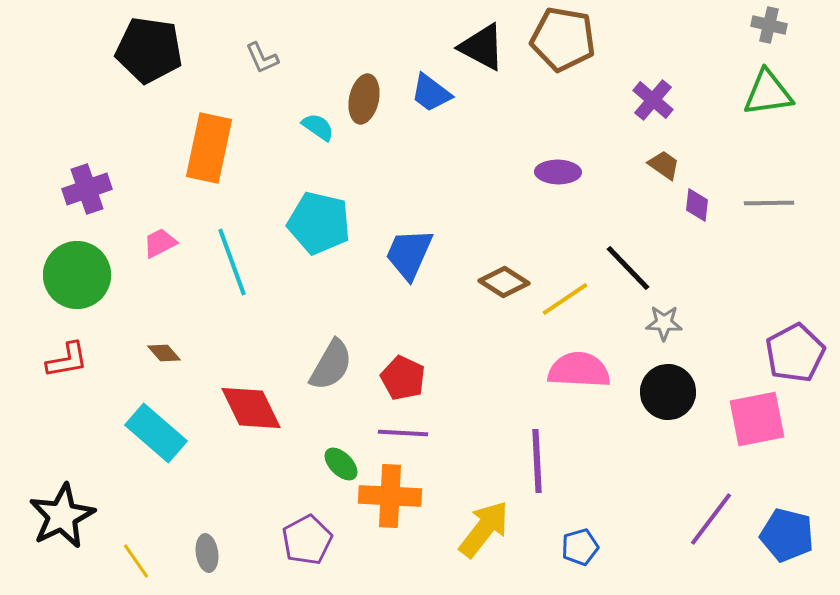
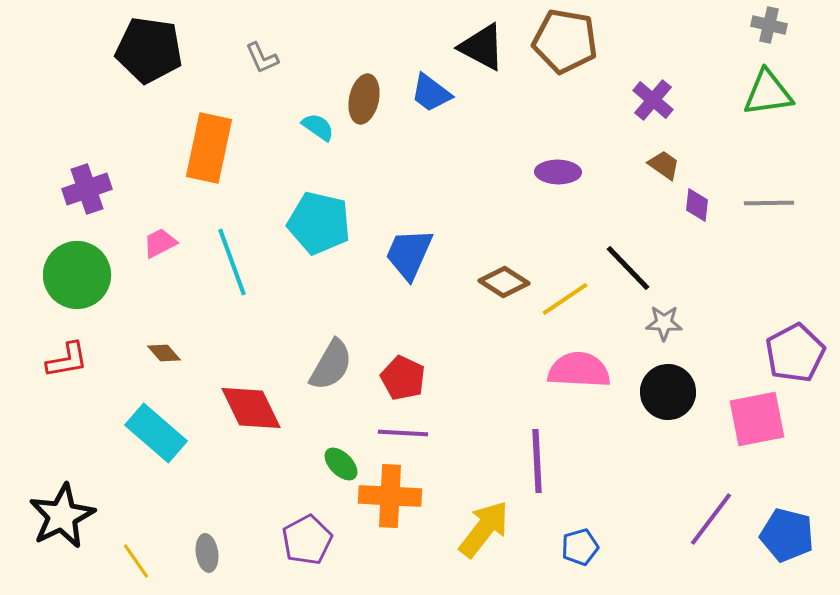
brown pentagon at (563, 39): moved 2 px right, 2 px down
